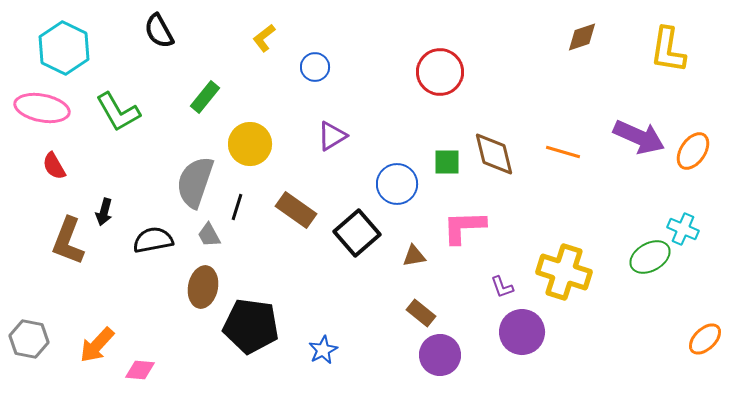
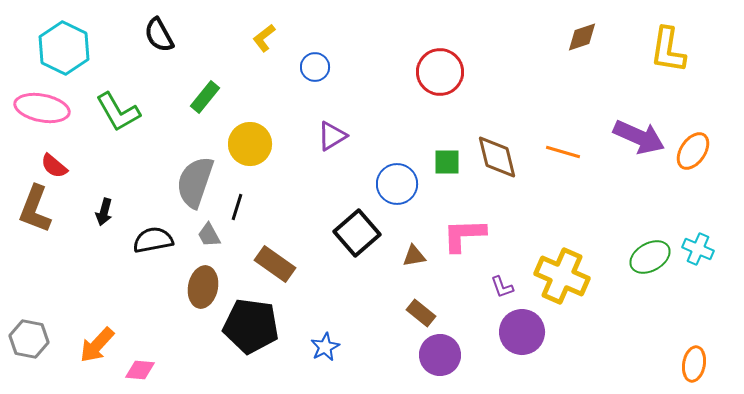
black semicircle at (159, 31): moved 4 px down
brown diamond at (494, 154): moved 3 px right, 3 px down
red semicircle at (54, 166): rotated 20 degrees counterclockwise
brown rectangle at (296, 210): moved 21 px left, 54 px down
pink L-shape at (464, 227): moved 8 px down
cyan cross at (683, 229): moved 15 px right, 20 px down
brown L-shape at (68, 241): moved 33 px left, 32 px up
yellow cross at (564, 272): moved 2 px left, 4 px down; rotated 6 degrees clockwise
orange ellipse at (705, 339): moved 11 px left, 25 px down; rotated 36 degrees counterclockwise
blue star at (323, 350): moved 2 px right, 3 px up
